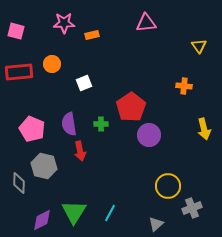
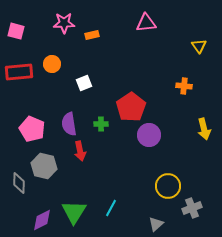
cyan line: moved 1 px right, 5 px up
